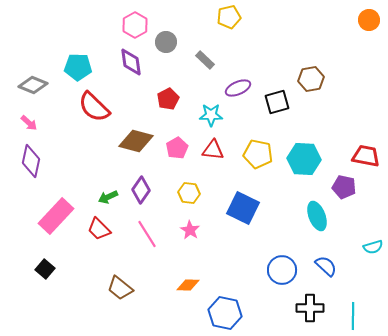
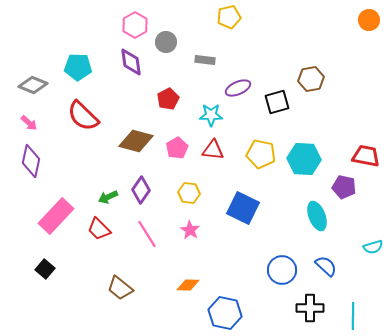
gray rectangle at (205, 60): rotated 36 degrees counterclockwise
red semicircle at (94, 107): moved 11 px left, 9 px down
yellow pentagon at (258, 154): moved 3 px right
